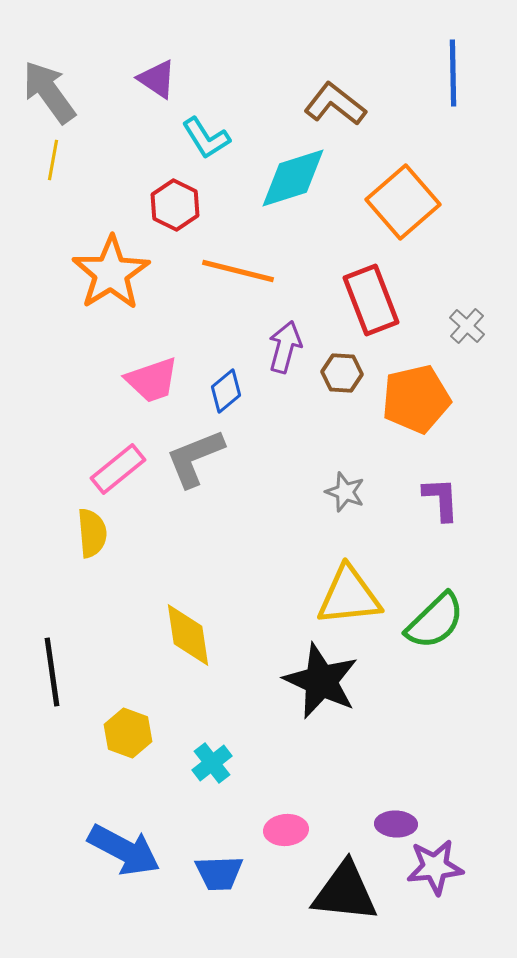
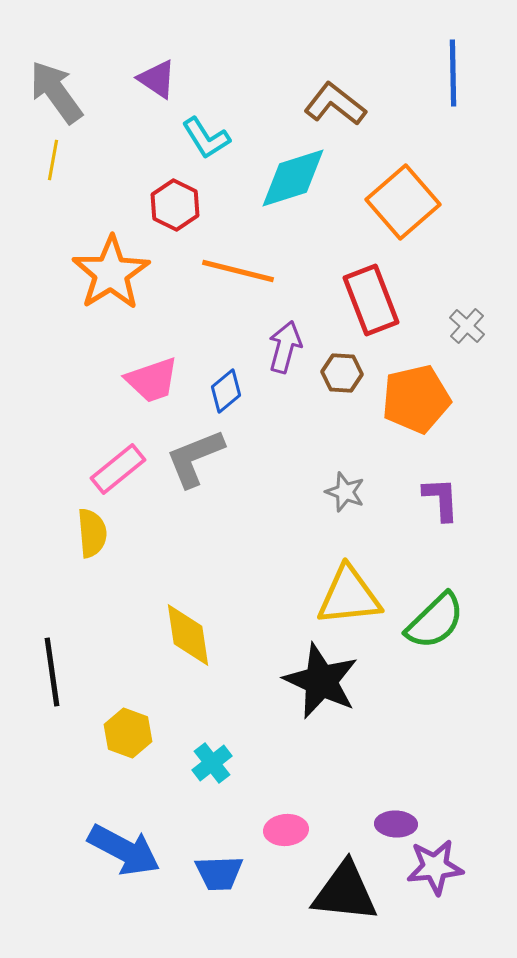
gray arrow: moved 7 px right
